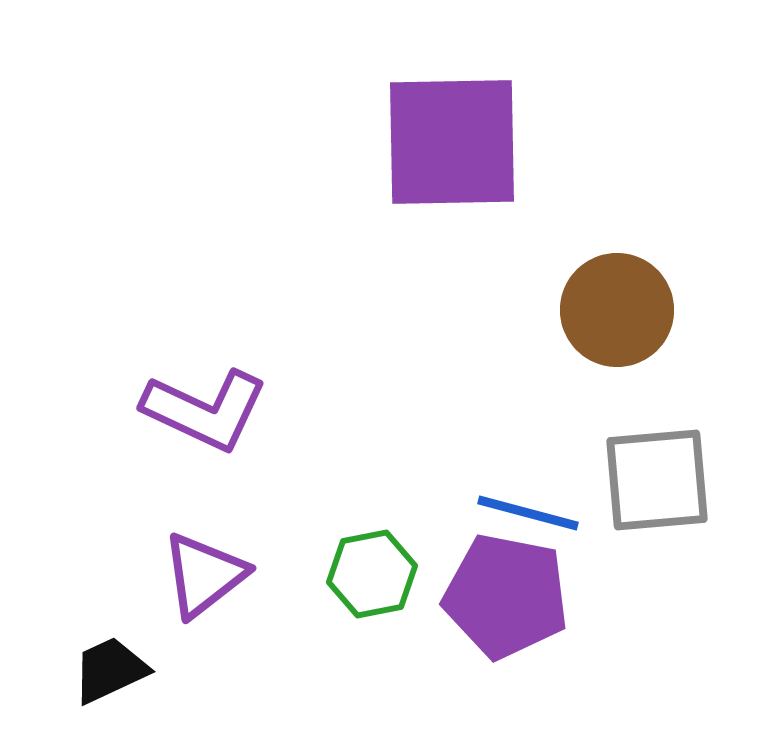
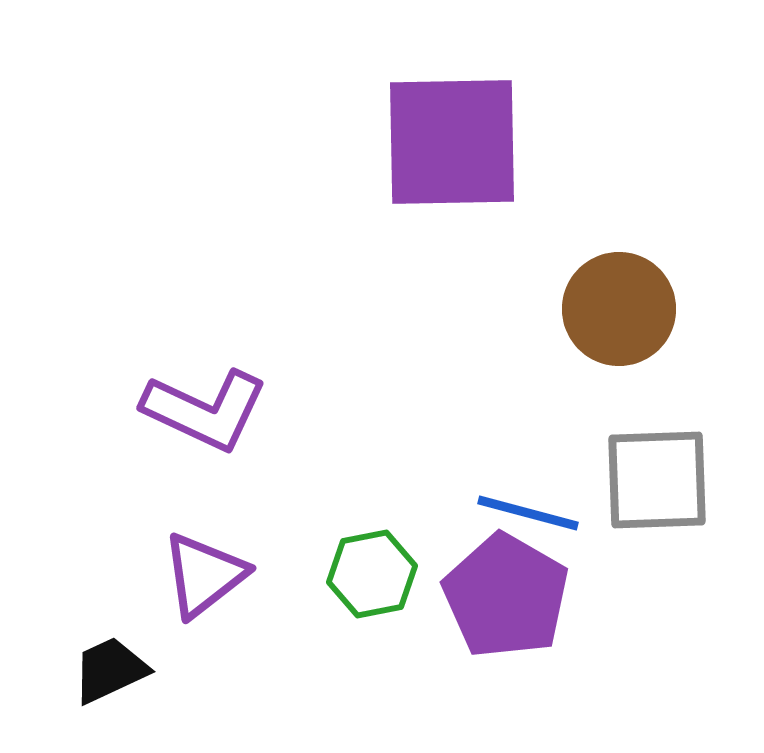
brown circle: moved 2 px right, 1 px up
gray square: rotated 3 degrees clockwise
purple pentagon: rotated 19 degrees clockwise
